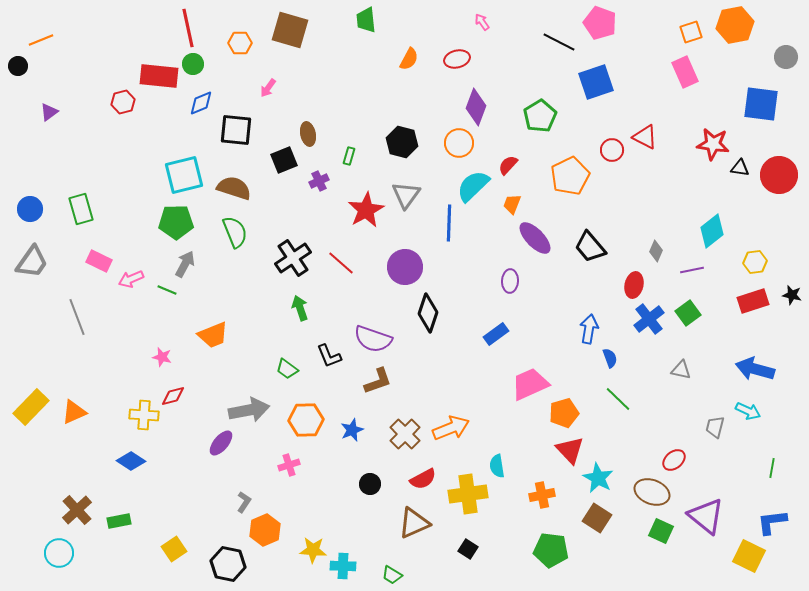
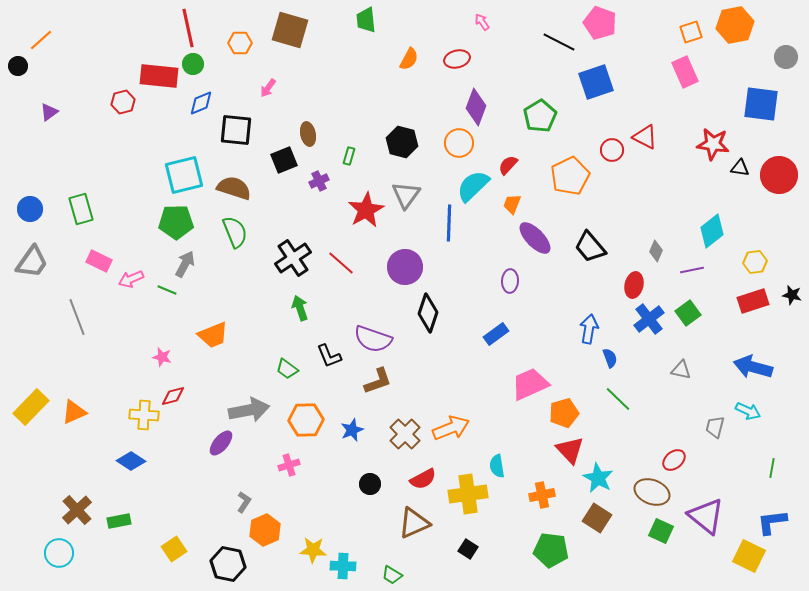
orange line at (41, 40): rotated 20 degrees counterclockwise
blue arrow at (755, 369): moved 2 px left, 2 px up
